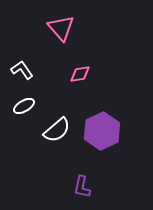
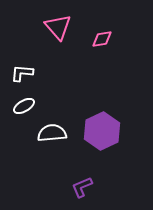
pink triangle: moved 3 px left, 1 px up
white L-shape: moved 3 px down; rotated 50 degrees counterclockwise
pink diamond: moved 22 px right, 35 px up
white semicircle: moved 5 px left, 3 px down; rotated 144 degrees counterclockwise
purple L-shape: rotated 55 degrees clockwise
